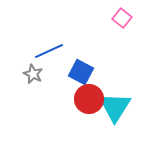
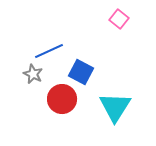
pink square: moved 3 px left, 1 px down
red circle: moved 27 px left
